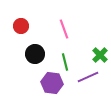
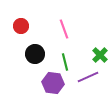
purple hexagon: moved 1 px right
